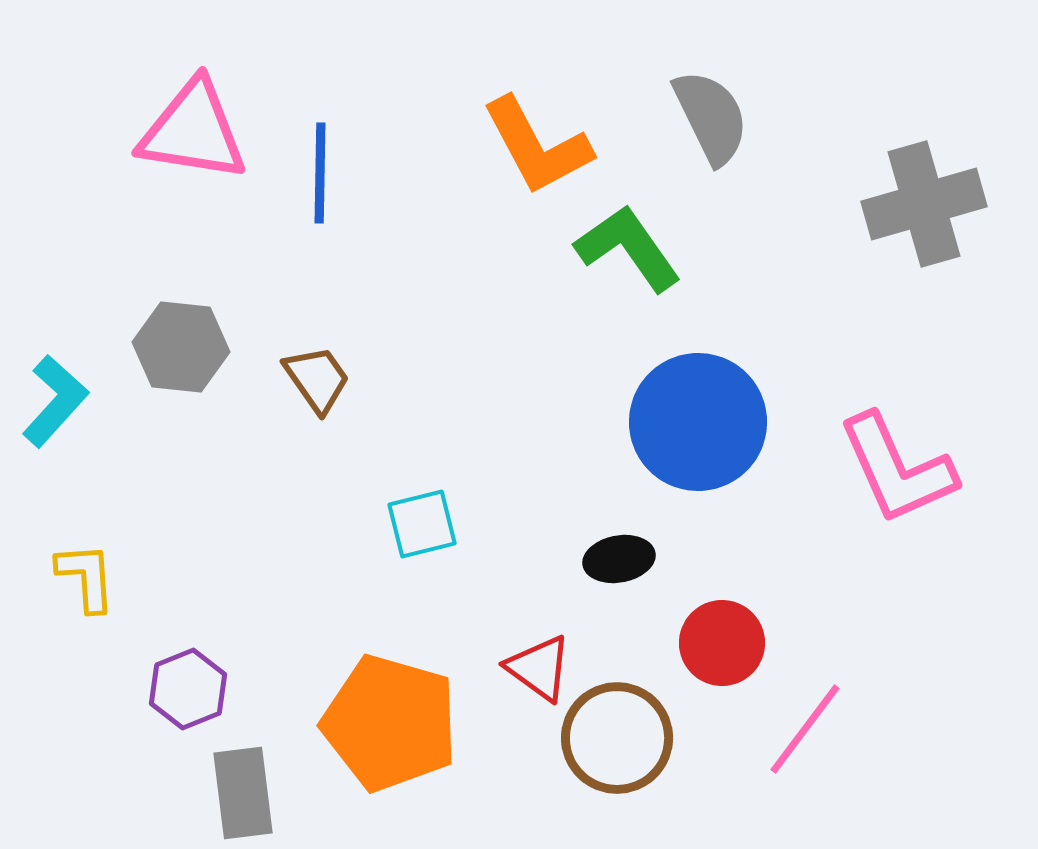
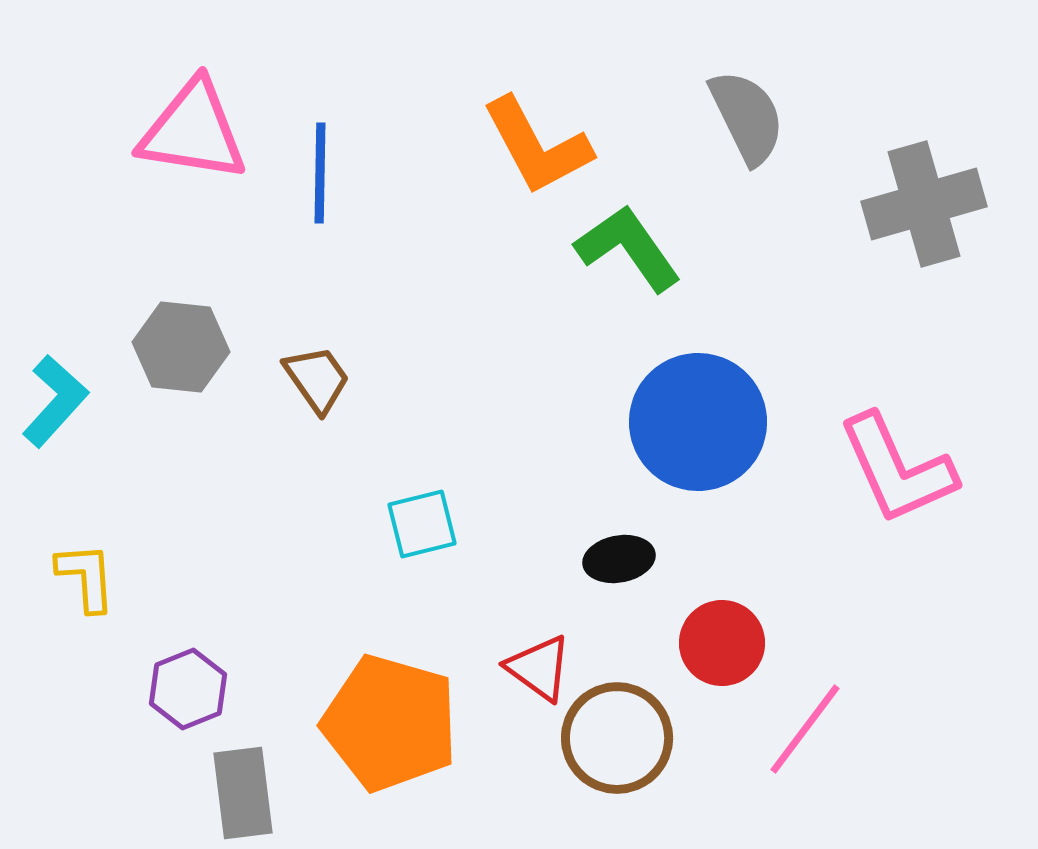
gray semicircle: moved 36 px right
